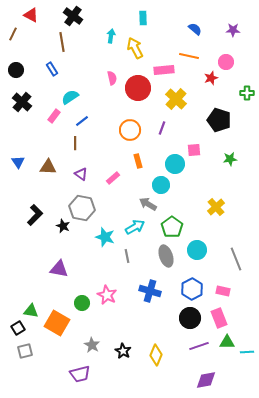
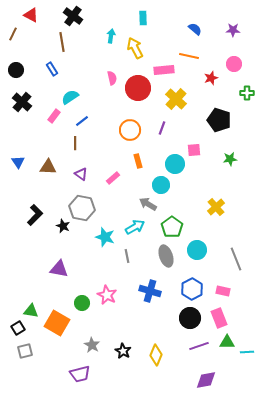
pink circle at (226, 62): moved 8 px right, 2 px down
